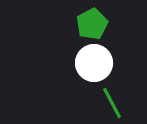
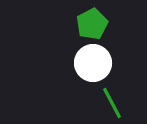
white circle: moved 1 px left
